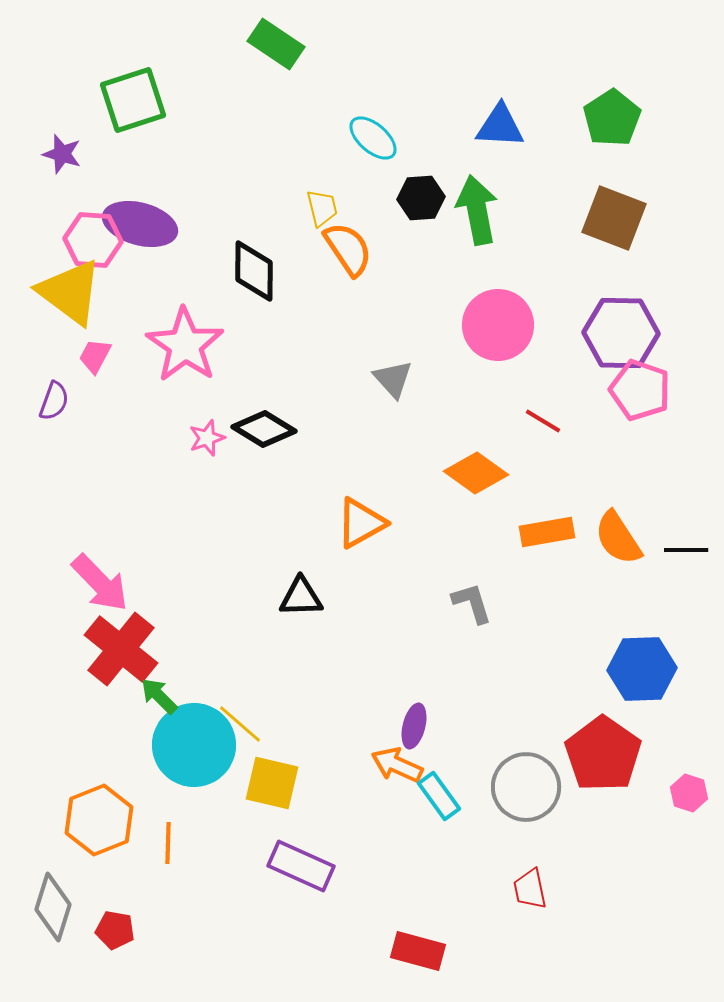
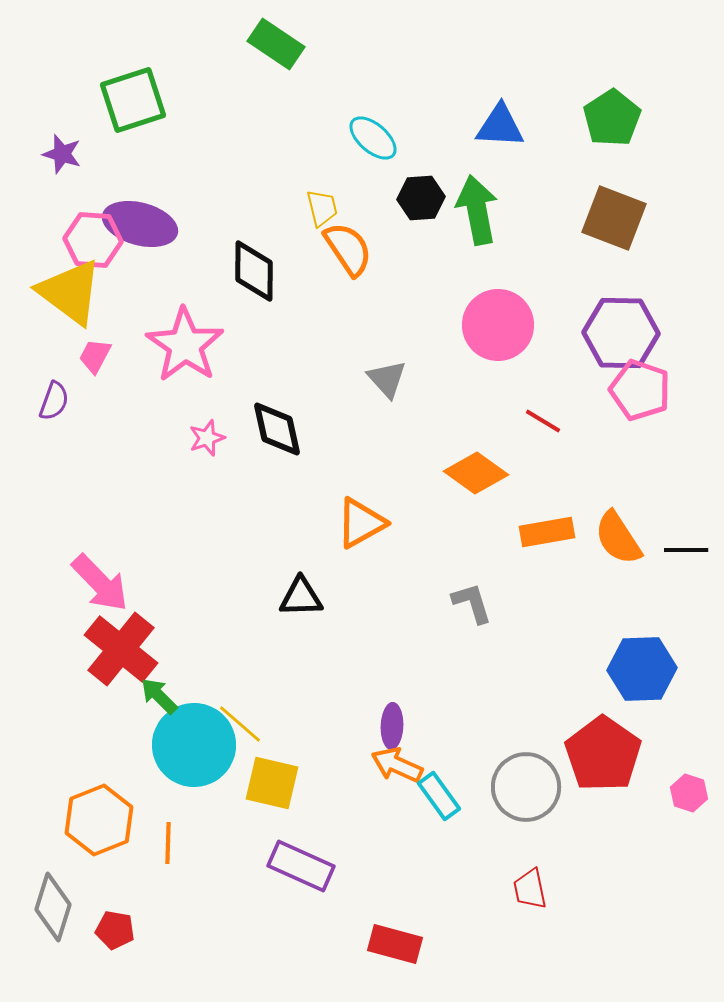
gray triangle at (393, 379): moved 6 px left
black diamond at (264, 429): moved 13 px right; rotated 46 degrees clockwise
purple ellipse at (414, 726): moved 22 px left; rotated 12 degrees counterclockwise
red rectangle at (418, 951): moved 23 px left, 7 px up
